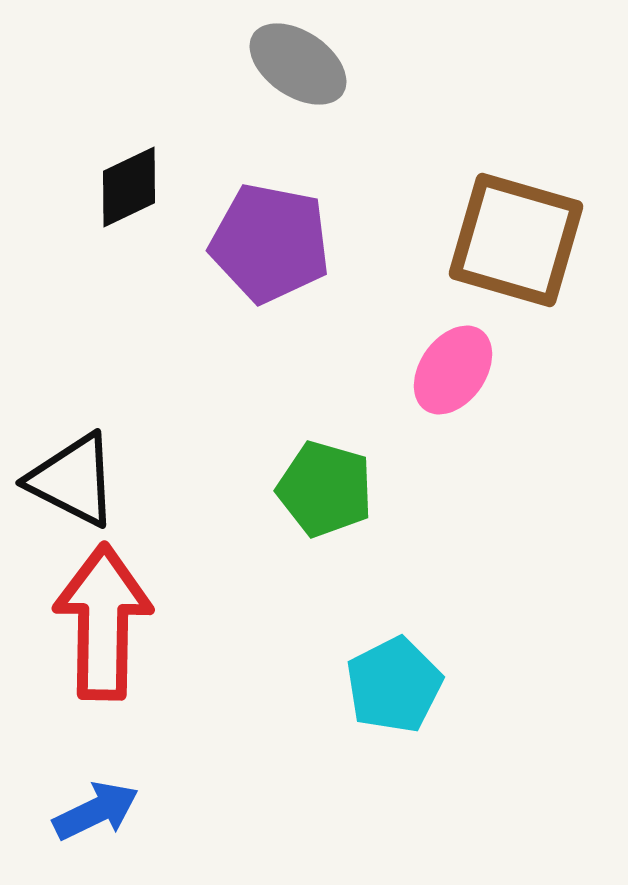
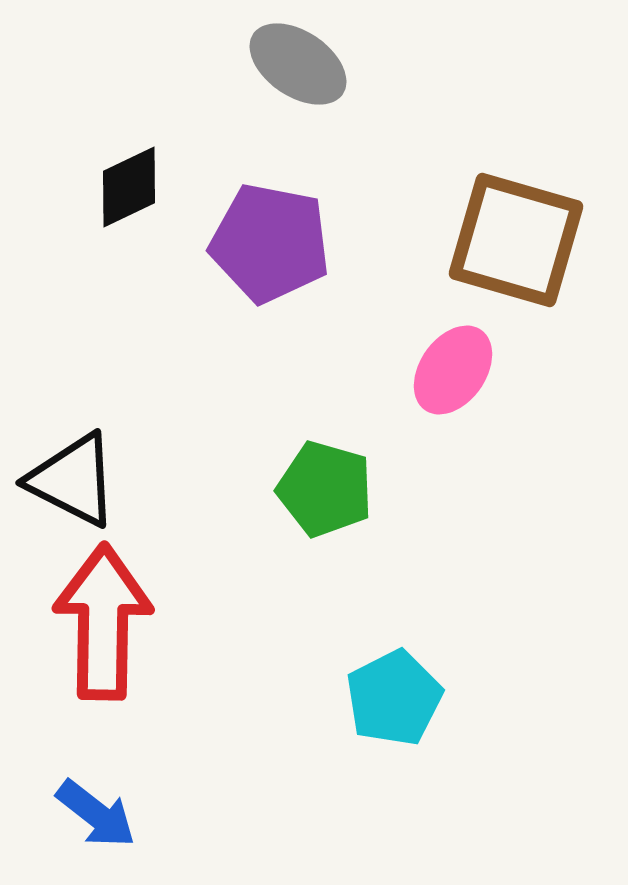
cyan pentagon: moved 13 px down
blue arrow: moved 3 px down; rotated 64 degrees clockwise
